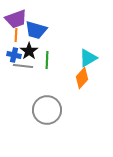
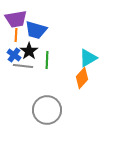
purple trapezoid: rotated 10 degrees clockwise
blue cross: rotated 24 degrees clockwise
